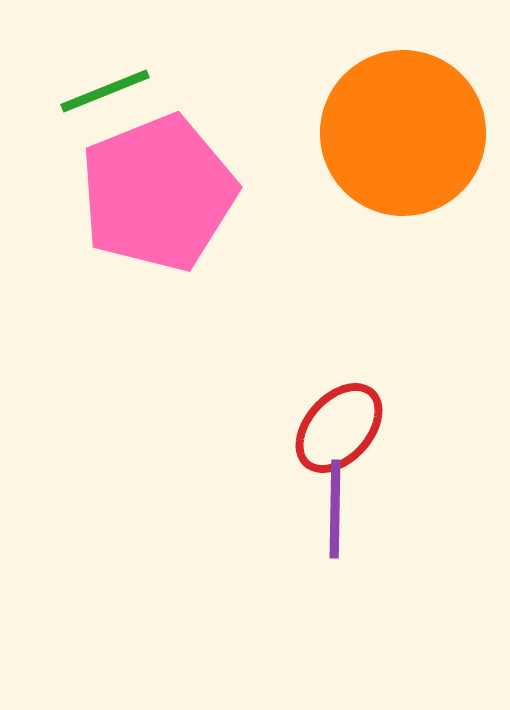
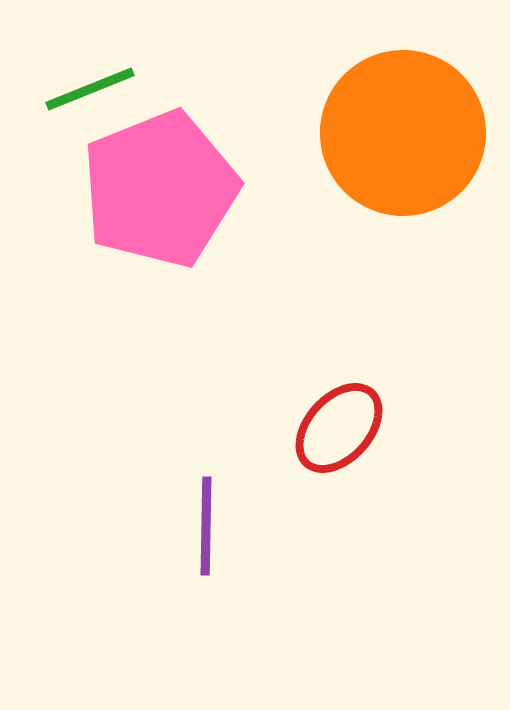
green line: moved 15 px left, 2 px up
pink pentagon: moved 2 px right, 4 px up
purple line: moved 129 px left, 17 px down
